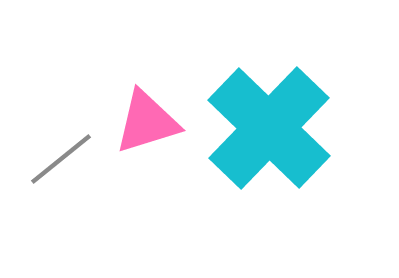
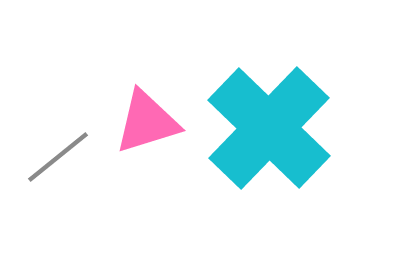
gray line: moved 3 px left, 2 px up
